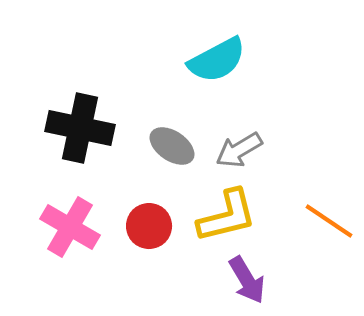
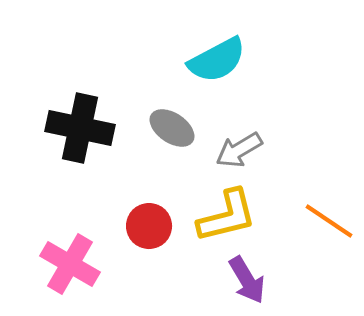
gray ellipse: moved 18 px up
pink cross: moved 37 px down
